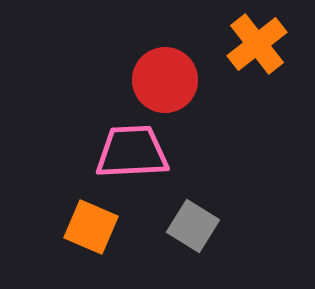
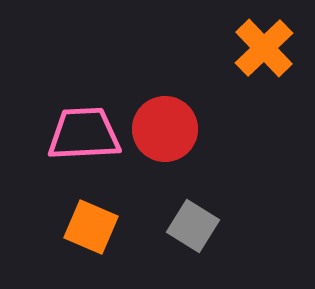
orange cross: moved 7 px right, 4 px down; rotated 6 degrees counterclockwise
red circle: moved 49 px down
pink trapezoid: moved 48 px left, 18 px up
